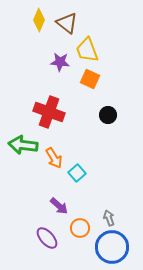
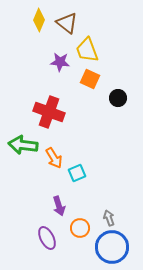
black circle: moved 10 px right, 17 px up
cyan square: rotated 18 degrees clockwise
purple arrow: rotated 30 degrees clockwise
purple ellipse: rotated 15 degrees clockwise
